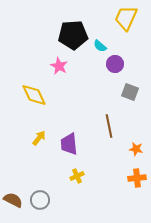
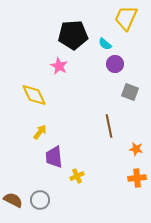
cyan semicircle: moved 5 px right, 2 px up
yellow arrow: moved 1 px right, 6 px up
purple trapezoid: moved 15 px left, 13 px down
